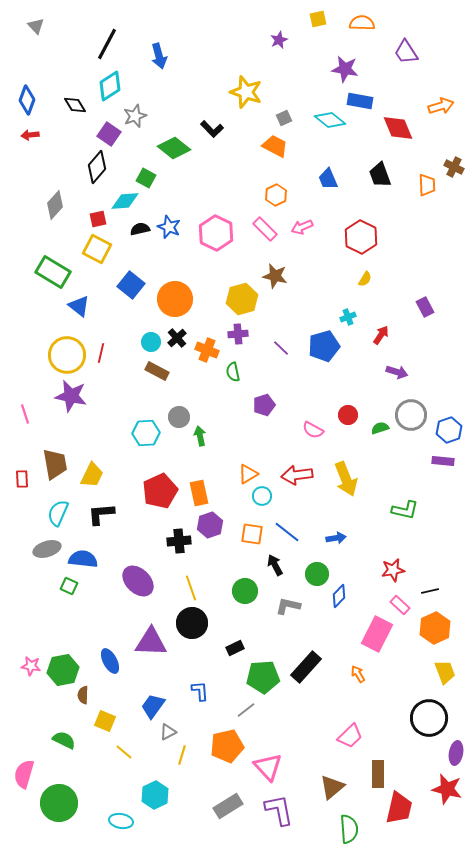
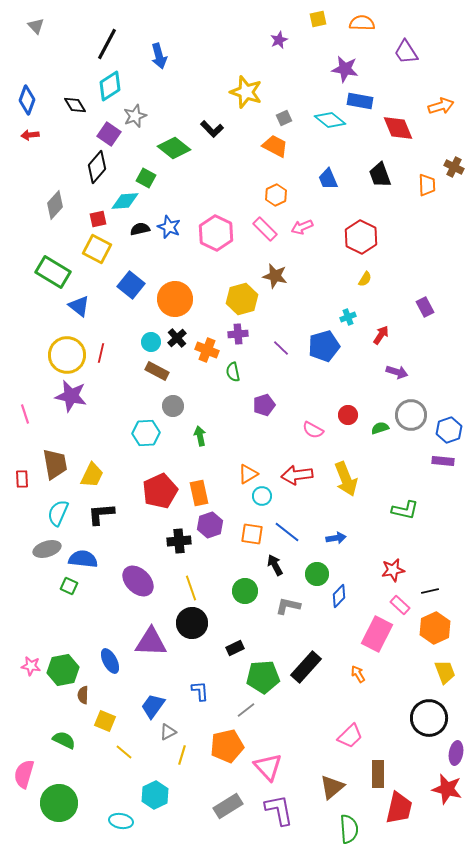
gray circle at (179, 417): moved 6 px left, 11 px up
